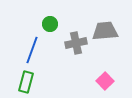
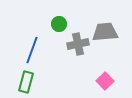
green circle: moved 9 px right
gray trapezoid: moved 1 px down
gray cross: moved 2 px right, 1 px down
